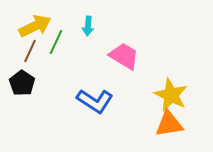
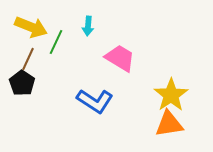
yellow arrow: moved 4 px left, 1 px down; rotated 48 degrees clockwise
brown line: moved 2 px left, 8 px down
pink trapezoid: moved 4 px left, 2 px down
yellow star: rotated 12 degrees clockwise
